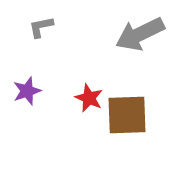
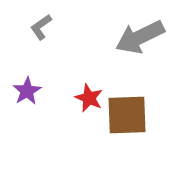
gray L-shape: rotated 24 degrees counterclockwise
gray arrow: moved 3 px down
purple star: rotated 12 degrees counterclockwise
